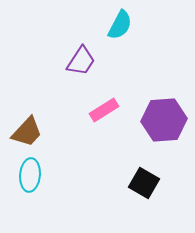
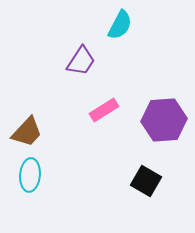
black square: moved 2 px right, 2 px up
